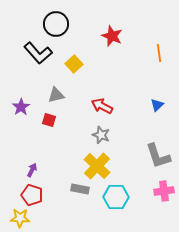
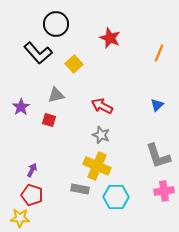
red star: moved 2 px left, 2 px down
orange line: rotated 30 degrees clockwise
yellow cross: rotated 20 degrees counterclockwise
